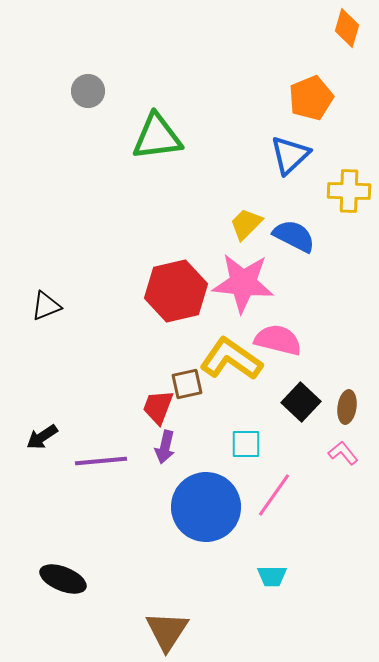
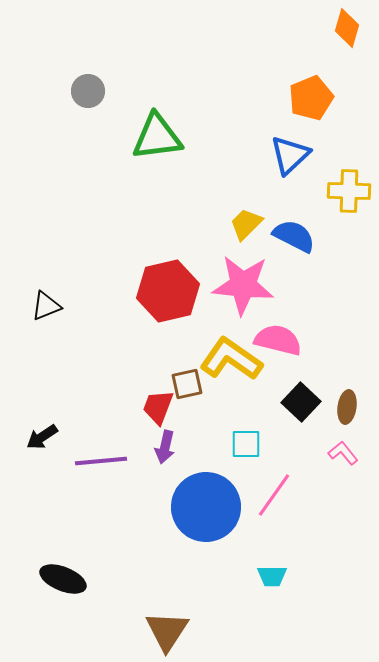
pink star: moved 2 px down
red hexagon: moved 8 px left
